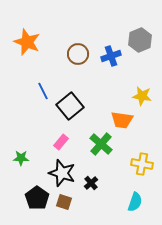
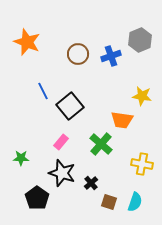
brown square: moved 45 px right
